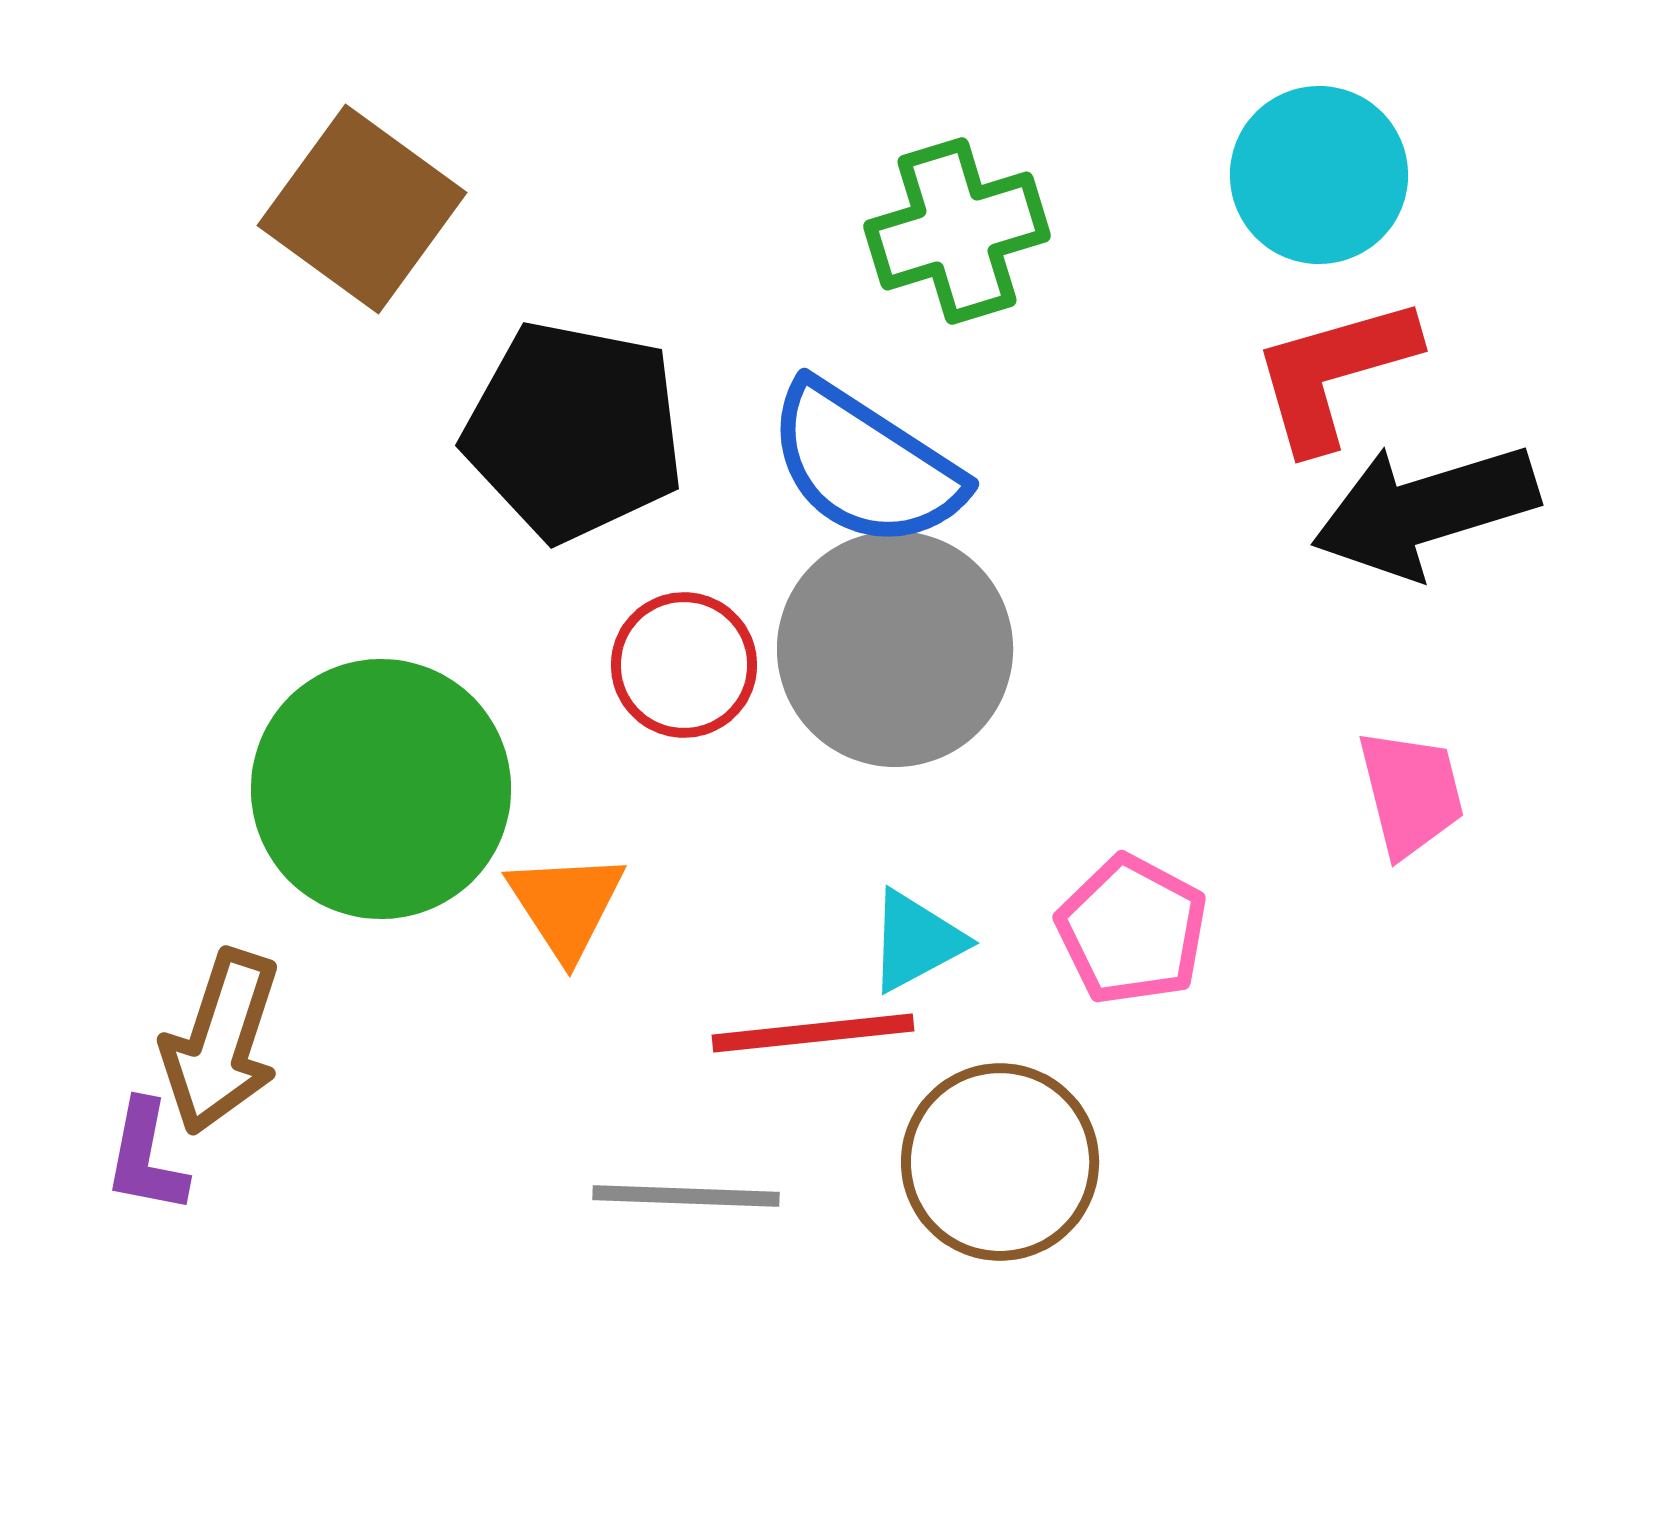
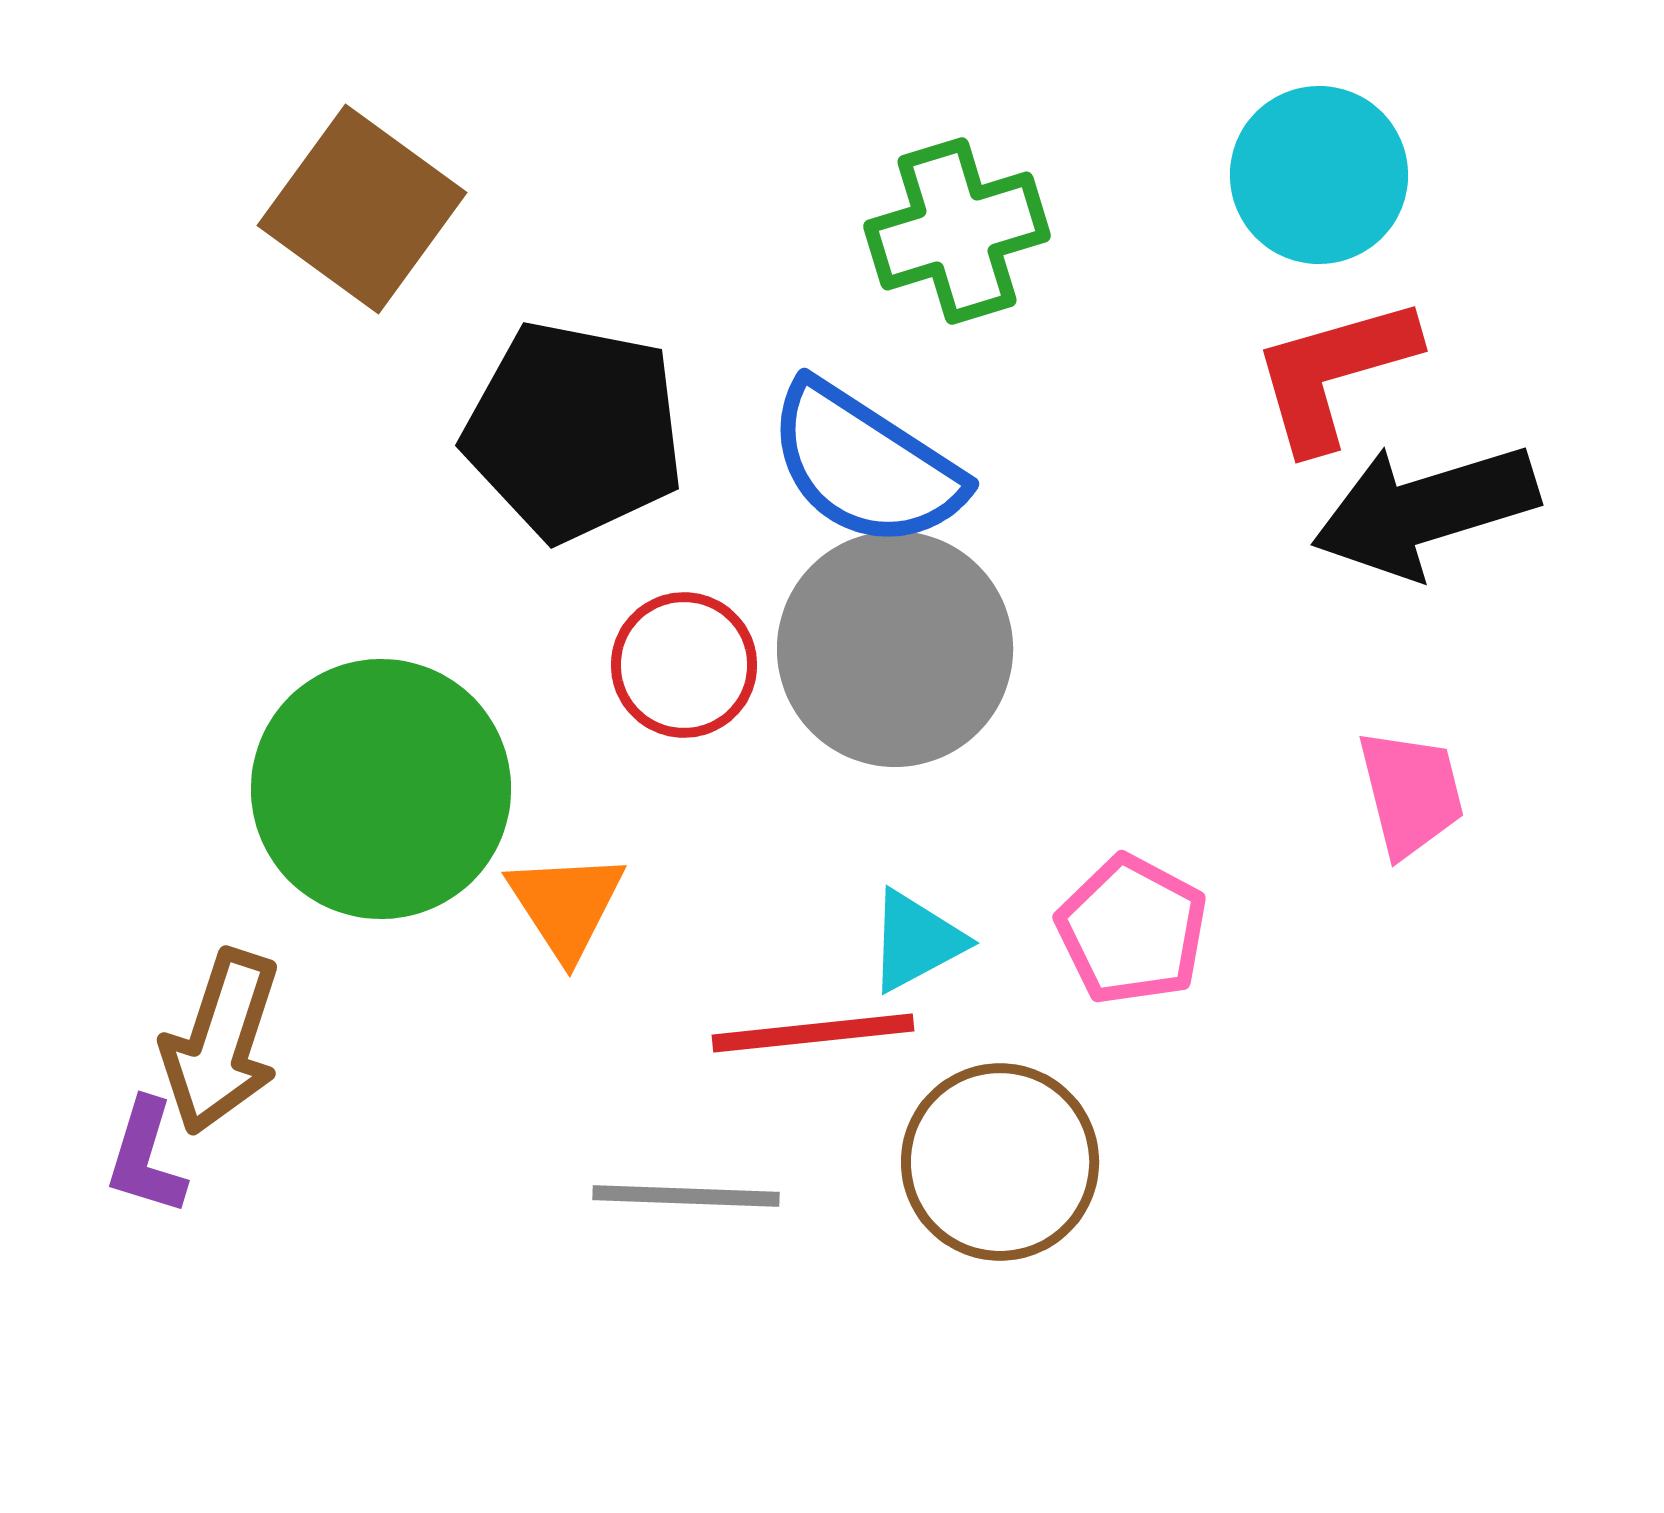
purple L-shape: rotated 6 degrees clockwise
